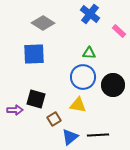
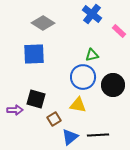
blue cross: moved 2 px right
green triangle: moved 3 px right, 2 px down; rotated 16 degrees counterclockwise
